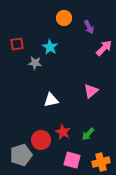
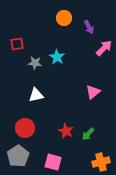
cyan star: moved 7 px right, 10 px down
pink triangle: moved 2 px right, 1 px down
white triangle: moved 15 px left, 5 px up
red star: moved 3 px right, 1 px up
red circle: moved 16 px left, 12 px up
gray pentagon: moved 3 px left, 1 px down; rotated 15 degrees counterclockwise
pink square: moved 19 px left, 2 px down
